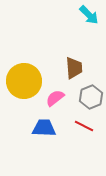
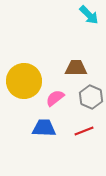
brown trapezoid: moved 2 px right; rotated 85 degrees counterclockwise
gray hexagon: rotated 15 degrees counterclockwise
red line: moved 5 px down; rotated 48 degrees counterclockwise
